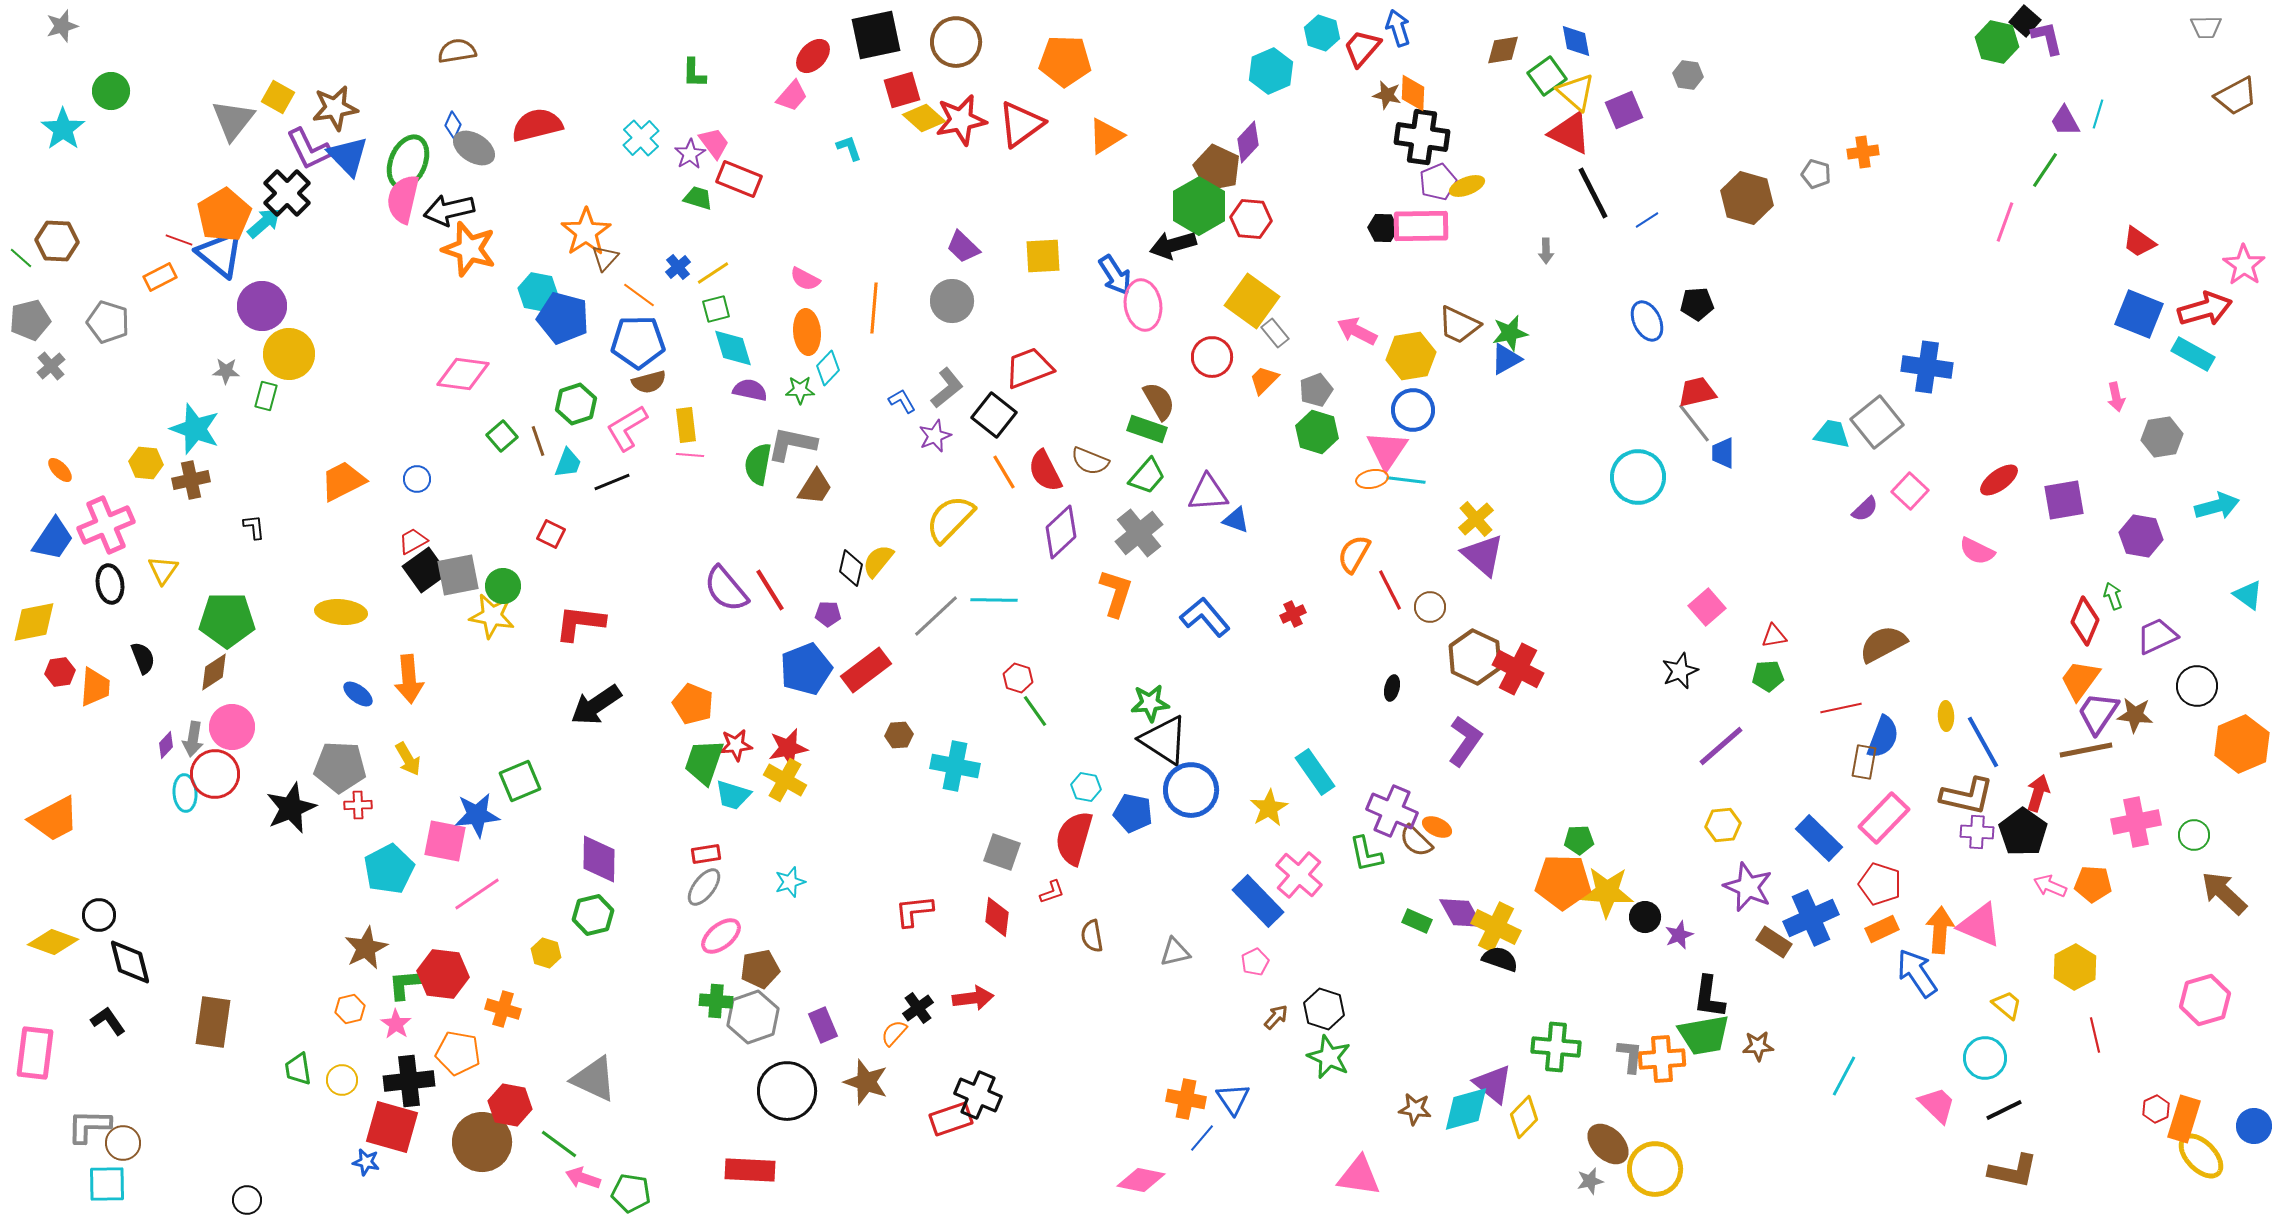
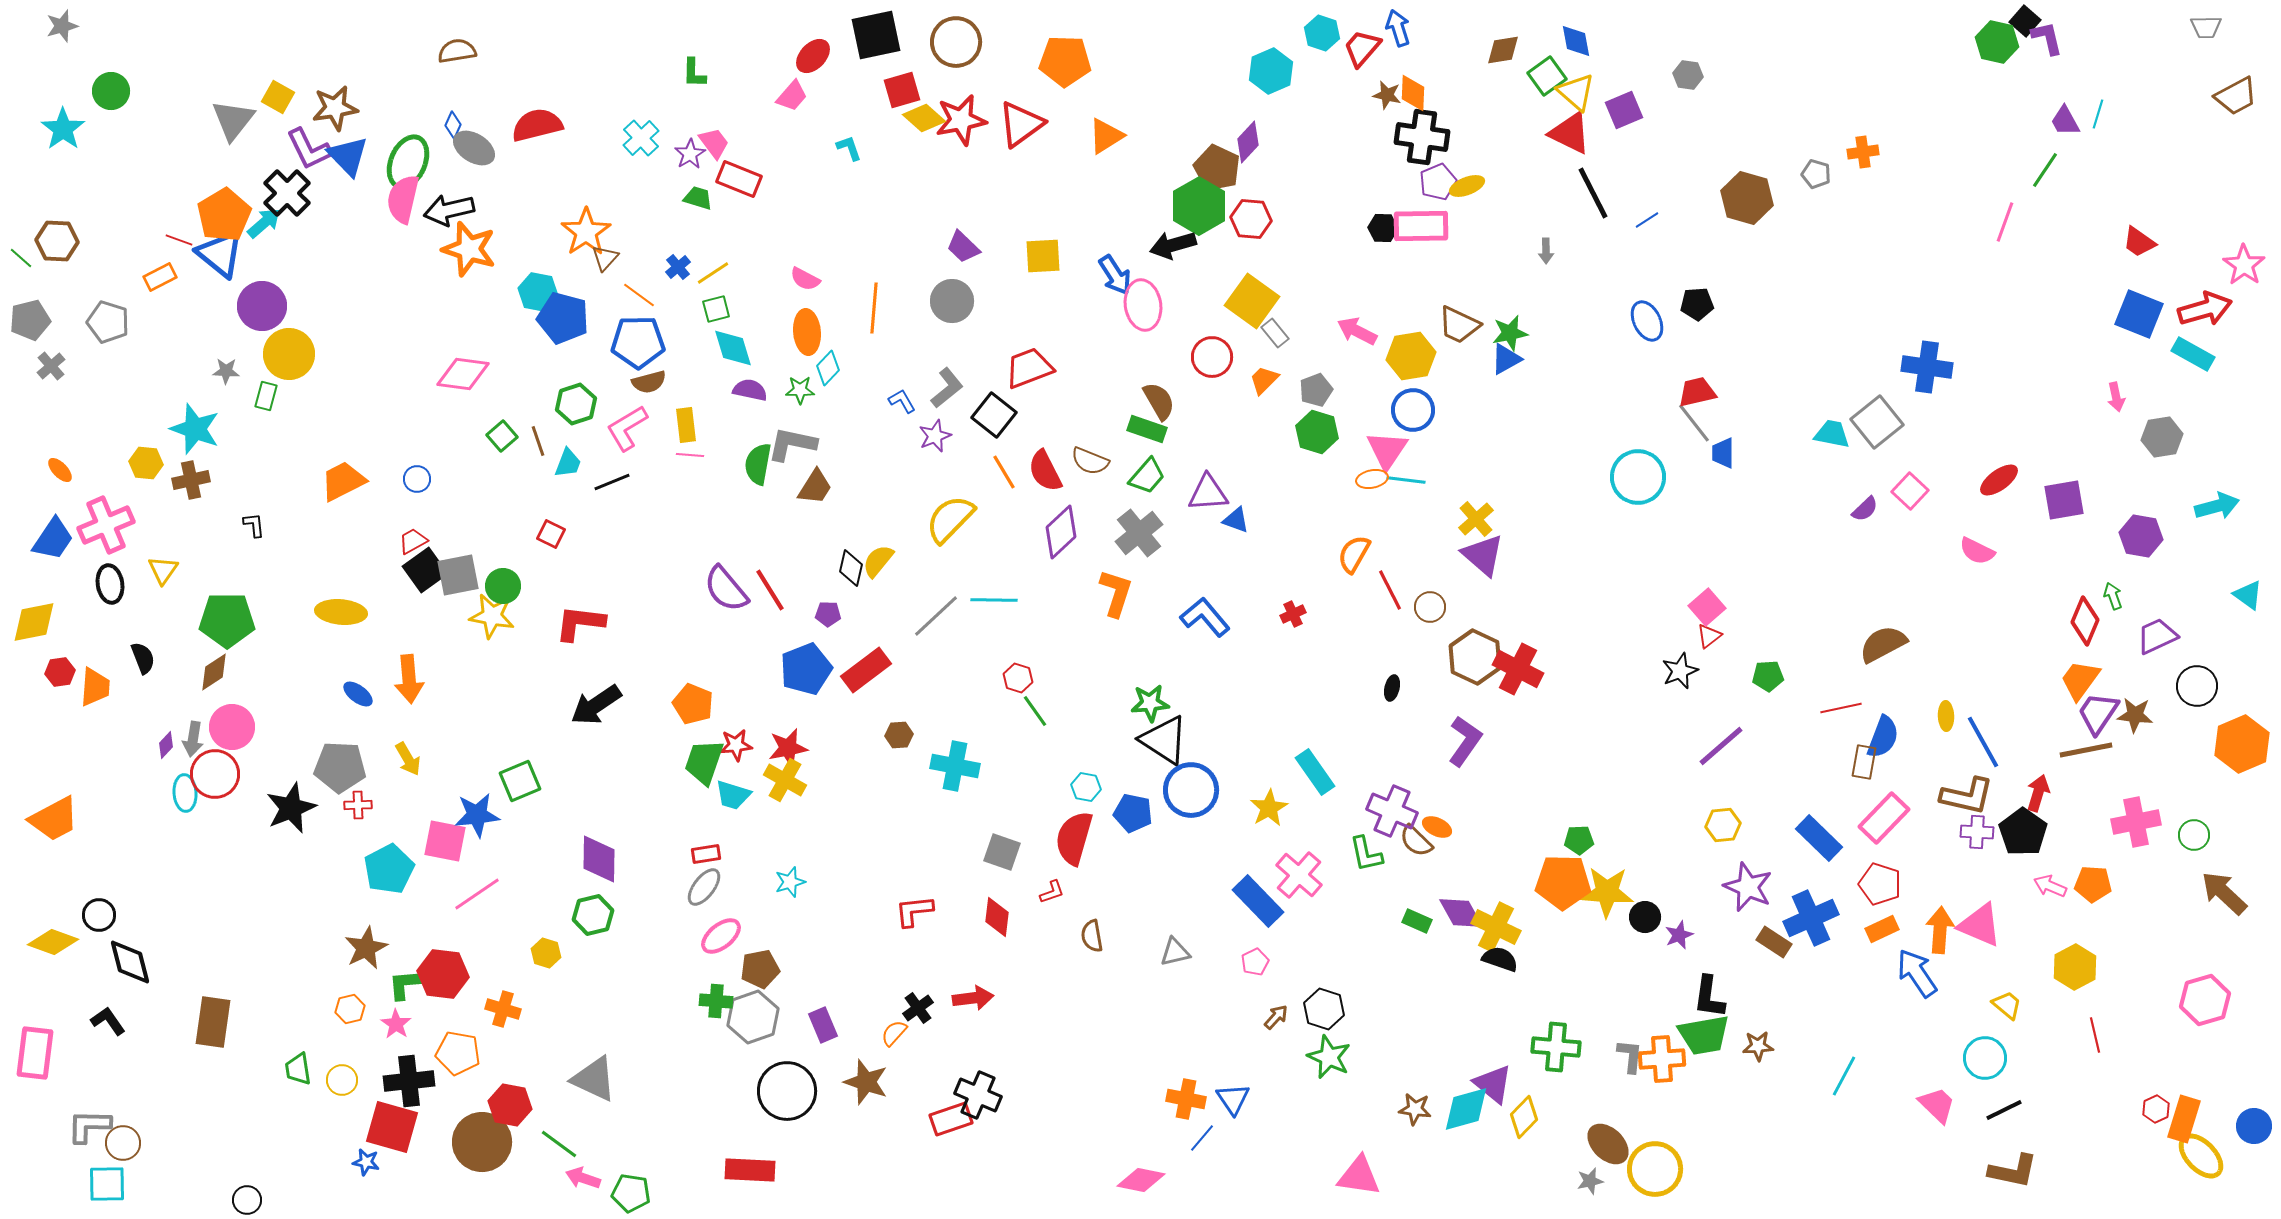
black L-shape at (254, 527): moved 2 px up
red triangle at (1774, 636): moved 65 px left; rotated 28 degrees counterclockwise
